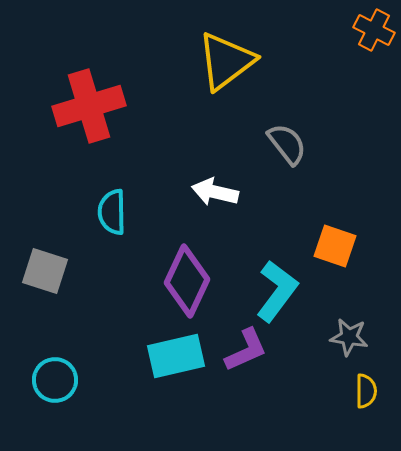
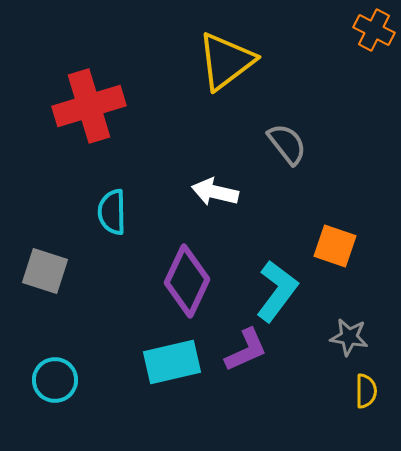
cyan rectangle: moved 4 px left, 6 px down
